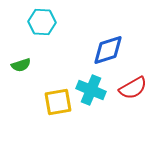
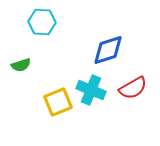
yellow square: rotated 12 degrees counterclockwise
